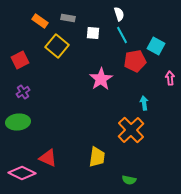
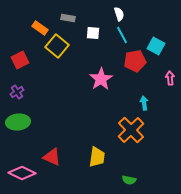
orange rectangle: moved 7 px down
purple cross: moved 6 px left
red triangle: moved 4 px right, 1 px up
